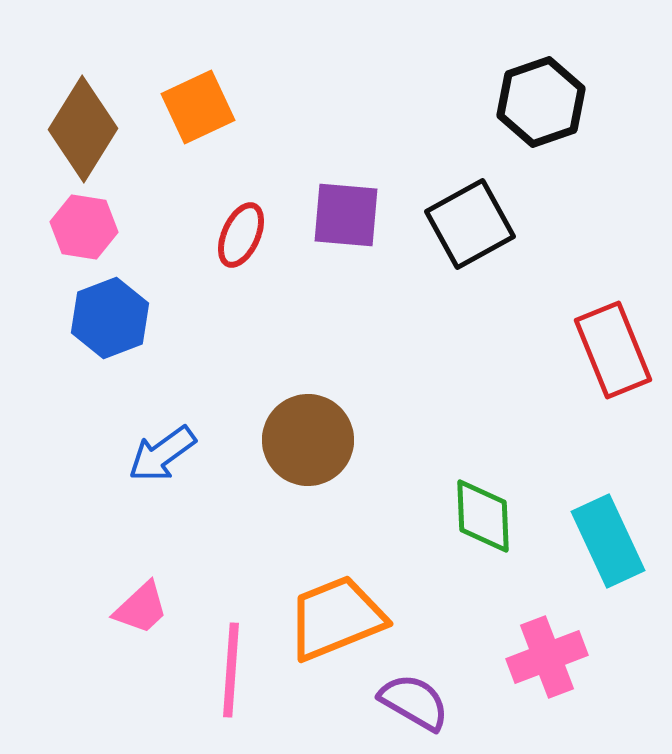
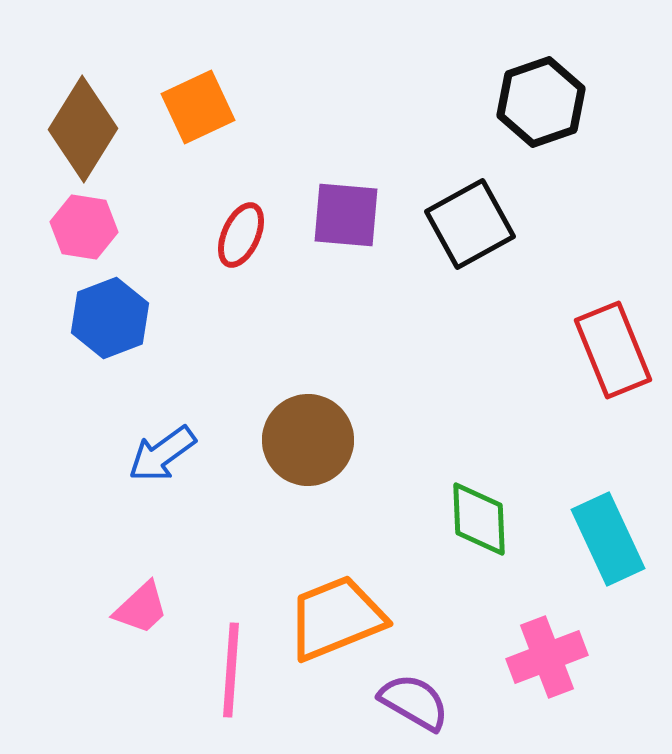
green diamond: moved 4 px left, 3 px down
cyan rectangle: moved 2 px up
